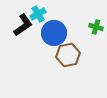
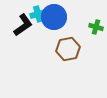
cyan cross: rotated 14 degrees clockwise
blue circle: moved 16 px up
brown hexagon: moved 6 px up
